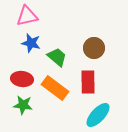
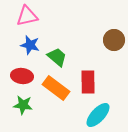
blue star: moved 1 px left, 2 px down
brown circle: moved 20 px right, 8 px up
red ellipse: moved 3 px up
orange rectangle: moved 1 px right
